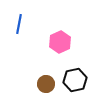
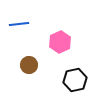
blue line: rotated 72 degrees clockwise
brown circle: moved 17 px left, 19 px up
